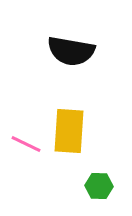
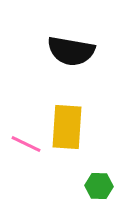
yellow rectangle: moved 2 px left, 4 px up
